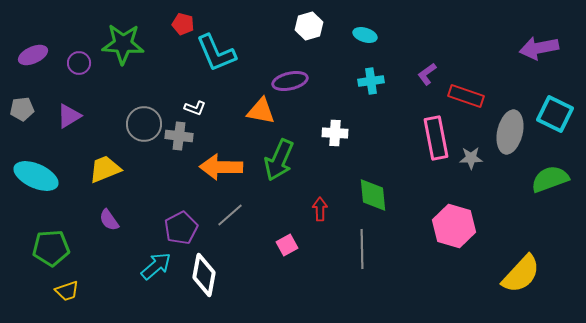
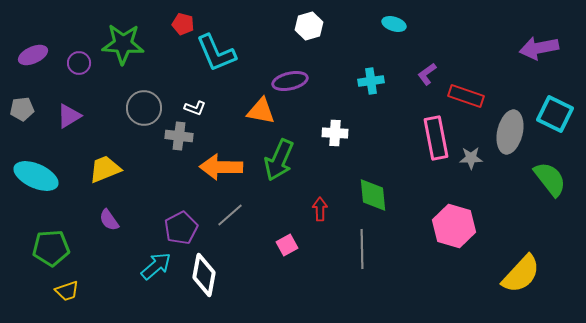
cyan ellipse at (365, 35): moved 29 px right, 11 px up
gray circle at (144, 124): moved 16 px up
green semicircle at (550, 179): rotated 72 degrees clockwise
